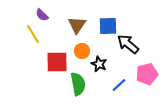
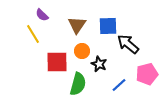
green semicircle: rotated 25 degrees clockwise
